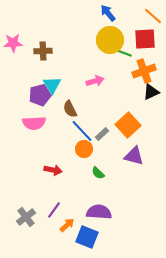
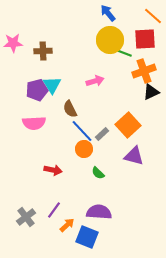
purple pentagon: moved 3 px left, 5 px up
